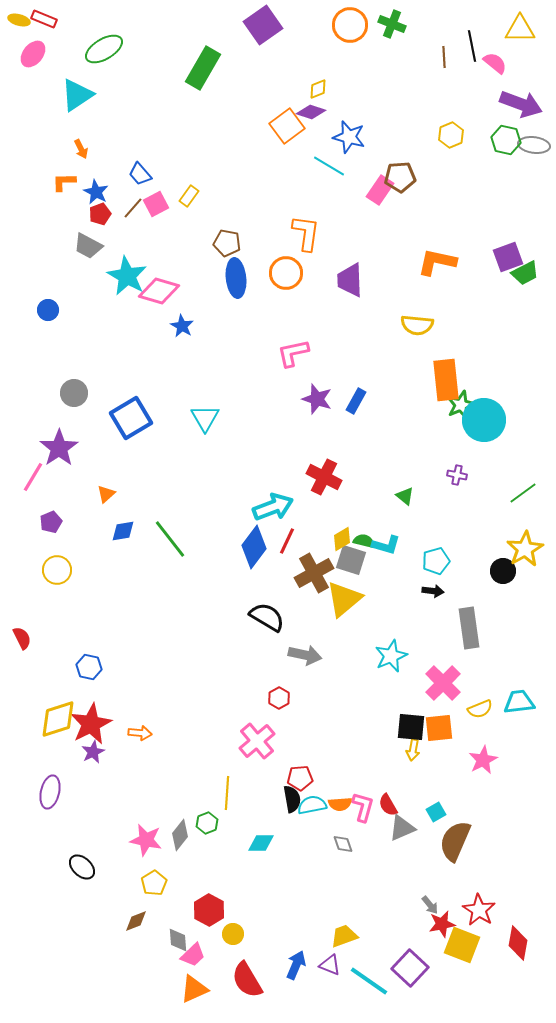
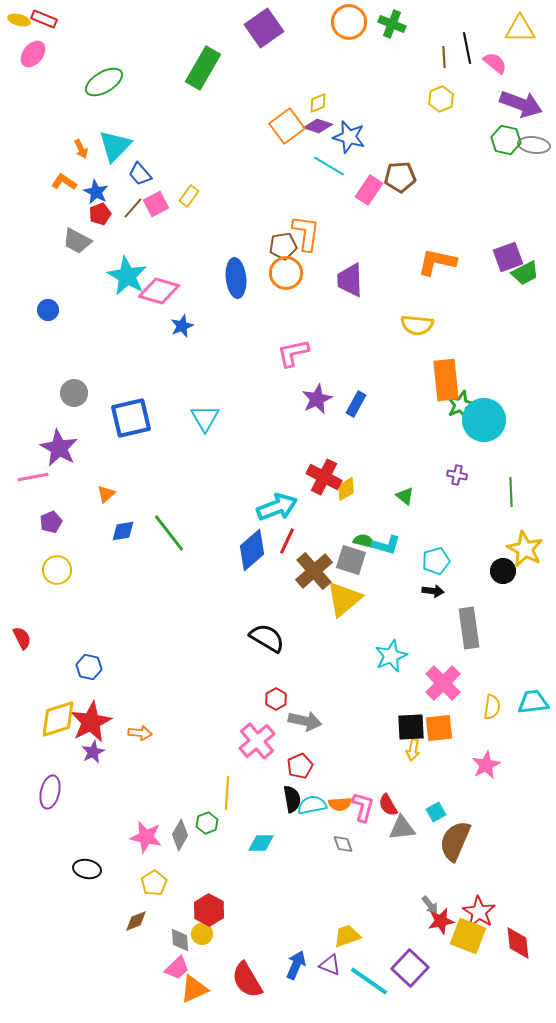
purple square at (263, 25): moved 1 px right, 3 px down
orange circle at (350, 25): moved 1 px left, 3 px up
black line at (472, 46): moved 5 px left, 2 px down
green ellipse at (104, 49): moved 33 px down
yellow diamond at (318, 89): moved 14 px down
cyan triangle at (77, 95): moved 38 px right, 51 px down; rotated 12 degrees counterclockwise
purple diamond at (311, 112): moved 7 px right, 14 px down
yellow hexagon at (451, 135): moved 10 px left, 36 px up
orange L-shape at (64, 182): rotated 35 degrees clockwise
pink rectangle at (380, 190): moved 11 px left
brown pentagon at (227, 243): moved 56 px right, 3 px down; rotated 20 degrees counterclockwise
gray trapezoid at (88, 246): moved 11 px left, 5 px up
blue star at (182, 326): rotated 20 degrees clockwise
purple star at (317, 399): rotated 28 degrees clockwise
blue rectangle at (356, 401): moved 3 px down
blue square at (131, 418): rotated 18 degrees clockwise
purple star at (59, 448): rotated 9 degrees counterclockwise
pink line at (33, 477): rotated 48 degrees clockwise
green line at (523, 493): moved 12 px left, 1 px up; rotated 56 degrees counterclockwise
cyan arrow at (273, 507): moved 4 px right
green line at (170, 539): moved 1 px left, 6 px up
yellow diamond at (342, 539): moved 4 px right, 50 px up
blue diamond at (254, 547): moved 2 px left, 3 px down; rotated 12 degrees clockwise
yellow star at (525, 549): rotated 15 degrees counterclockwise
brown cross at (314, 573): moved 2 px up; rotated 12 degrees counterclockwise
black semicircle at (267, 617): moved 21 px down
gray arrow at (305, 655): moved 66 px down
red hexagon at (279, 698): moved 3 px left, 1 px down
cyan trapezoid at (519, 702): moved 14 px right
yellow semicircle at (480, 709): moved 12 px right, 2 px up; rotated 60 degrees counterclockwise
red star at (91, 724): moved 2 px up
black square at (411, 727): rotated 8 degrees counterclockwise
pink star at (483, 760): moved 3 px right, 5 px down
red pentagon at (300, 778): moved 12 px up; rotated 20 degrees counterclockwise
gray triangle at (402, 828): rotated 16 degrees clockwise
gray diamond at (180, 835): rotated 8 degrees counterclockwise
pink star at (146, 840): moved 3 px up
black ellipse at (82, 867): moved 5 px right, 2 px down; rotated 32 degrees counterclockwise
red star at (479, 910): moved 2 px down
red star at (442, 924): moved 1 px left, 3 px up
yellow circle at (233, 934): moved 31 px left
yellow trapezoid at (344, 936): moved 3 px right
gray diamond at (178, 940): moved 2 px right
red diamond at (518, 943): rotated 16 degrees counterclockwise
yellow square at (462, 945): moved 6 px right, 9 px up
pink trapezoid at (193, 955): moved 16 px left, 13 px down
